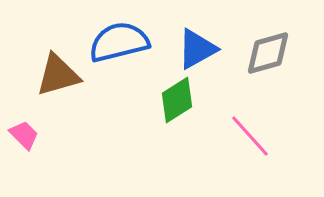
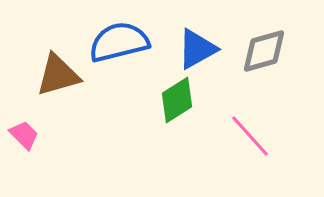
gray diamond: moved 4 px left, 2 px up
